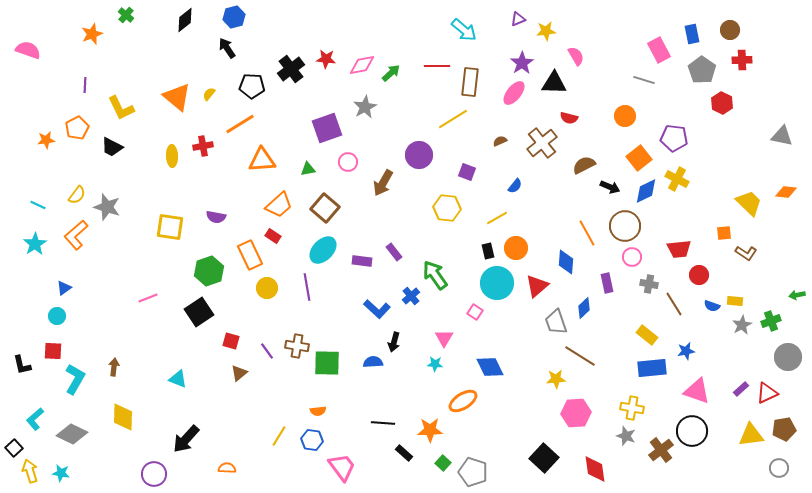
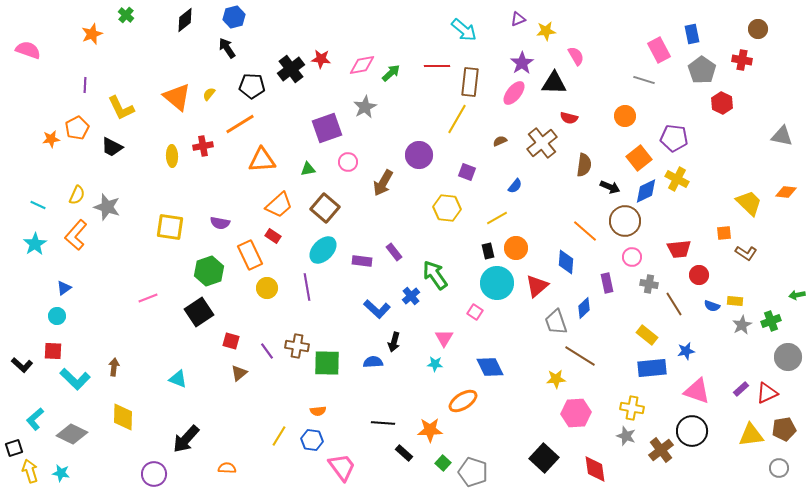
brown circle at (730, 30): moved 28 px right, 1 px up
red star at (326, 59): moved 5 px left
red cross at (742, 60): rotated 12 degrees clockwise
yellow line at (453, 119): moved 4 px right; rotated 28 degrees counterclockwise
orange star at (46, 140): moved 5 px right, 1 px up
brown semicircle at (584, 165): rotated 125 degrees clockwise
yellow semicircle at (77, 195): rotated 12 degrees counterclockwise
purple semicircle at (216, 217): moved 4 px right, 6 px down
brown circle at (625, 226): moved 5 px up
orange line at (587, 233): moved 2 px left, 2 px up; rotated 20 degrees counterclockwise
orange L-shape at (76, 235): rotated 8 degrees counterclockwise
black L-shape at (22, 365): rotated 35 degrees counterclockwise
cyan L-shape at (75, 379): rotated 104 degrees clockwise
black square at (14, 448): rotated 24 degrees clockwise
